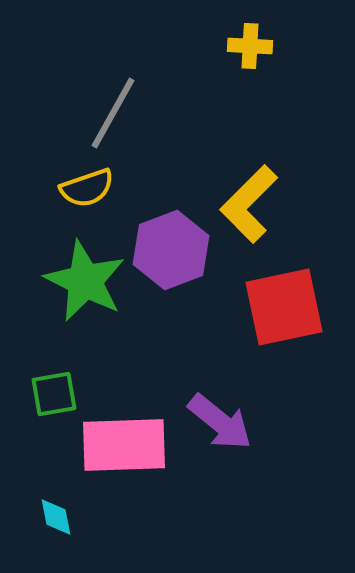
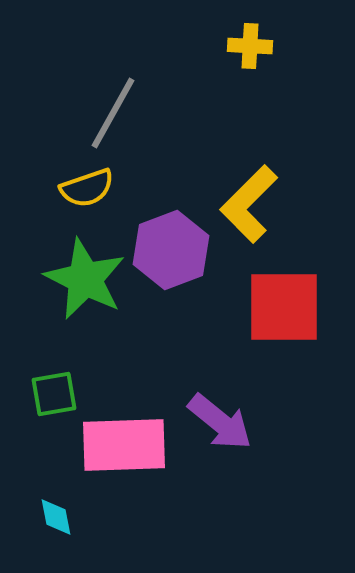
green star: moved 2 px up
red square: rotated 12 degrees clockwise
